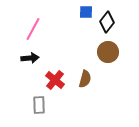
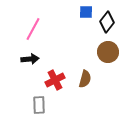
black arrow: moved 1 px down
red cross: rotated 24 degrees clockwise
